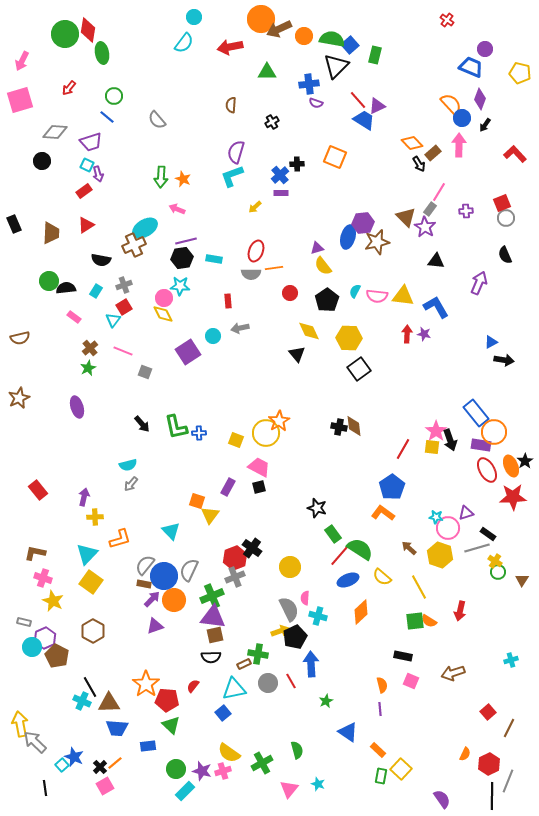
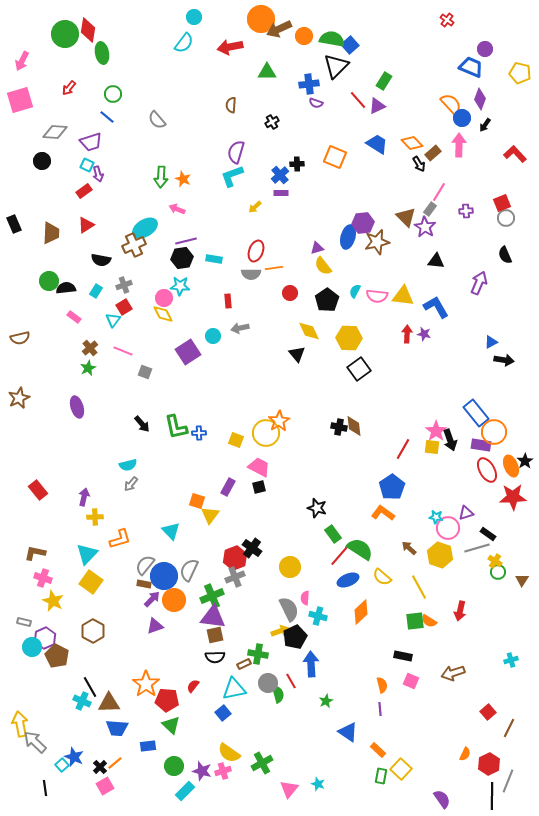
green rectangle at (375, 55): moved 9 px right, 26 px down; rotated 18 degrees clockwise
green circle at (114, 96): moved 1 px left, 2 px up
blue trapezoid at (364, 120): moved 13 px right, 24 px down
black semicircle at (211, 657): moved 4 px right
green semicircle at (297, 750): moved 19 px left, 56 px up
green circle at (176, 769): moved 2 px left, 3 px up
